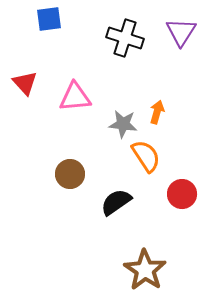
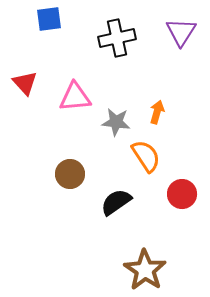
black cross: moved 8 px left; rotated 30 degrees counterclockwise
gray star: moved 7 px left, 2 px up
